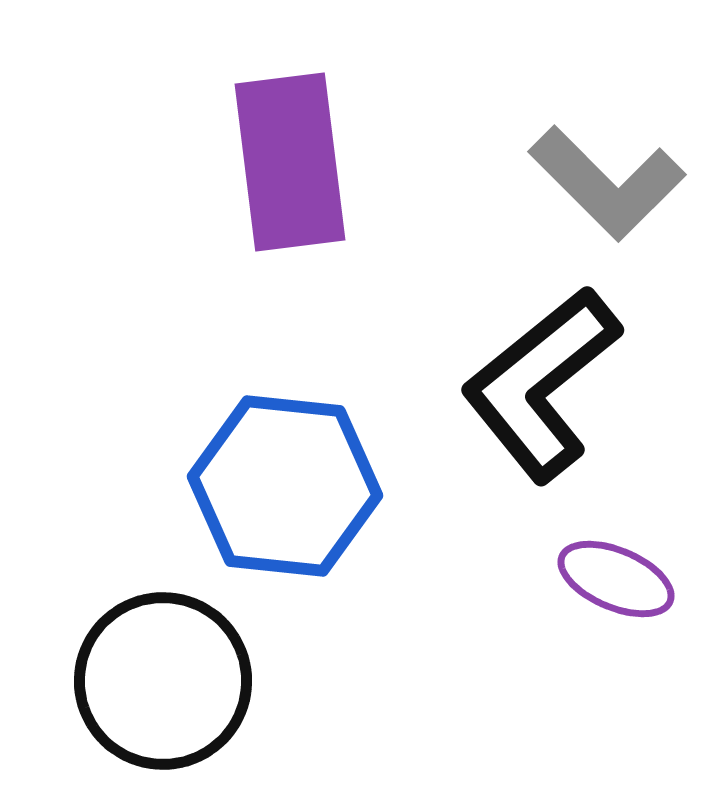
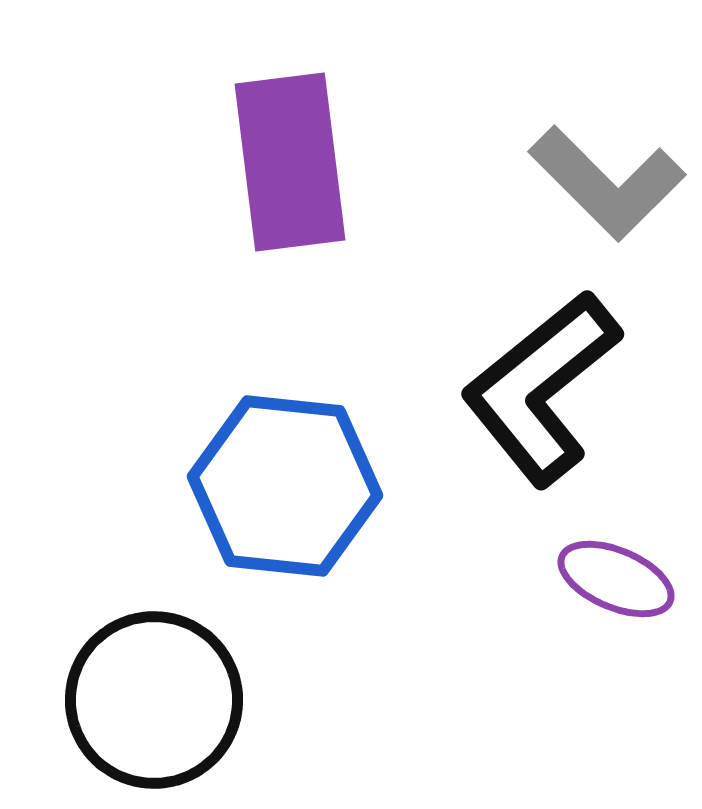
black L-shape: moved 4 px down
black circle: moved 9 px left, 19 px down
